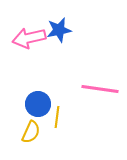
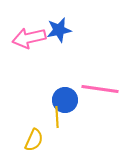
blue circle: moved 27 px right, 4 px up
yellow line: rotated 10 degrees counterclockwise
yellow semicircle: moved 3 px right, 8 px down
